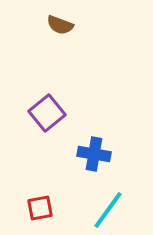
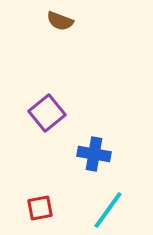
brown semicircle: moved 4 px up
